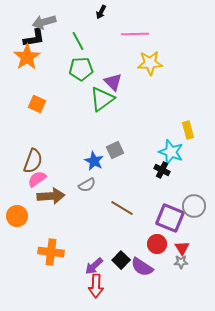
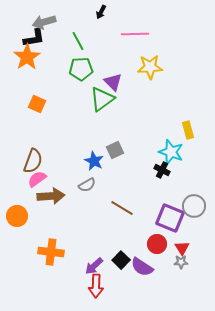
yellow star: moved 4 px down
